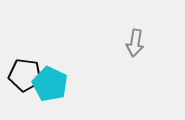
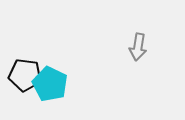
gray arrow: moved 3 px right, 4 px down
